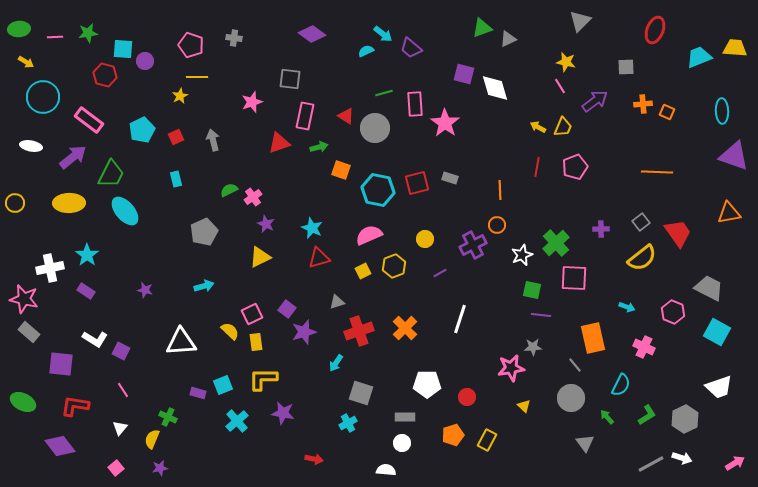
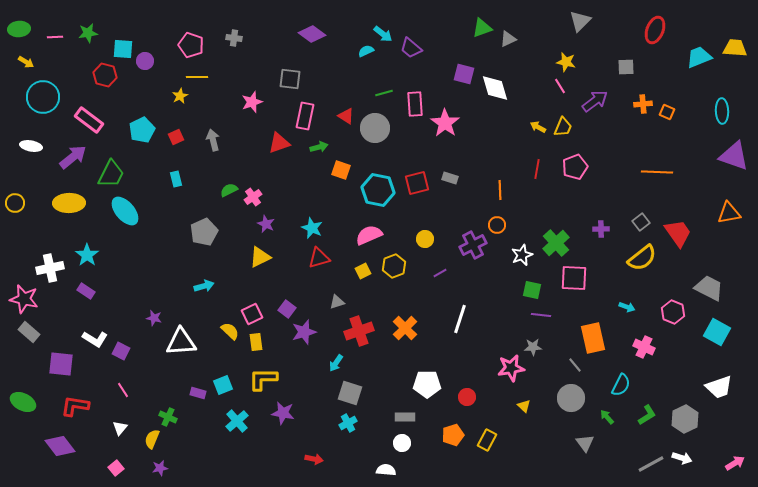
red line at (537, 167): moved 2 px down
purple star at (145, 290): moved 9 px right, 28 px down
gray square at (361, 393): moved 11 px left
